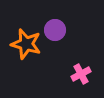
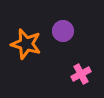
purple circle: moved 8 px right, 1 px down
